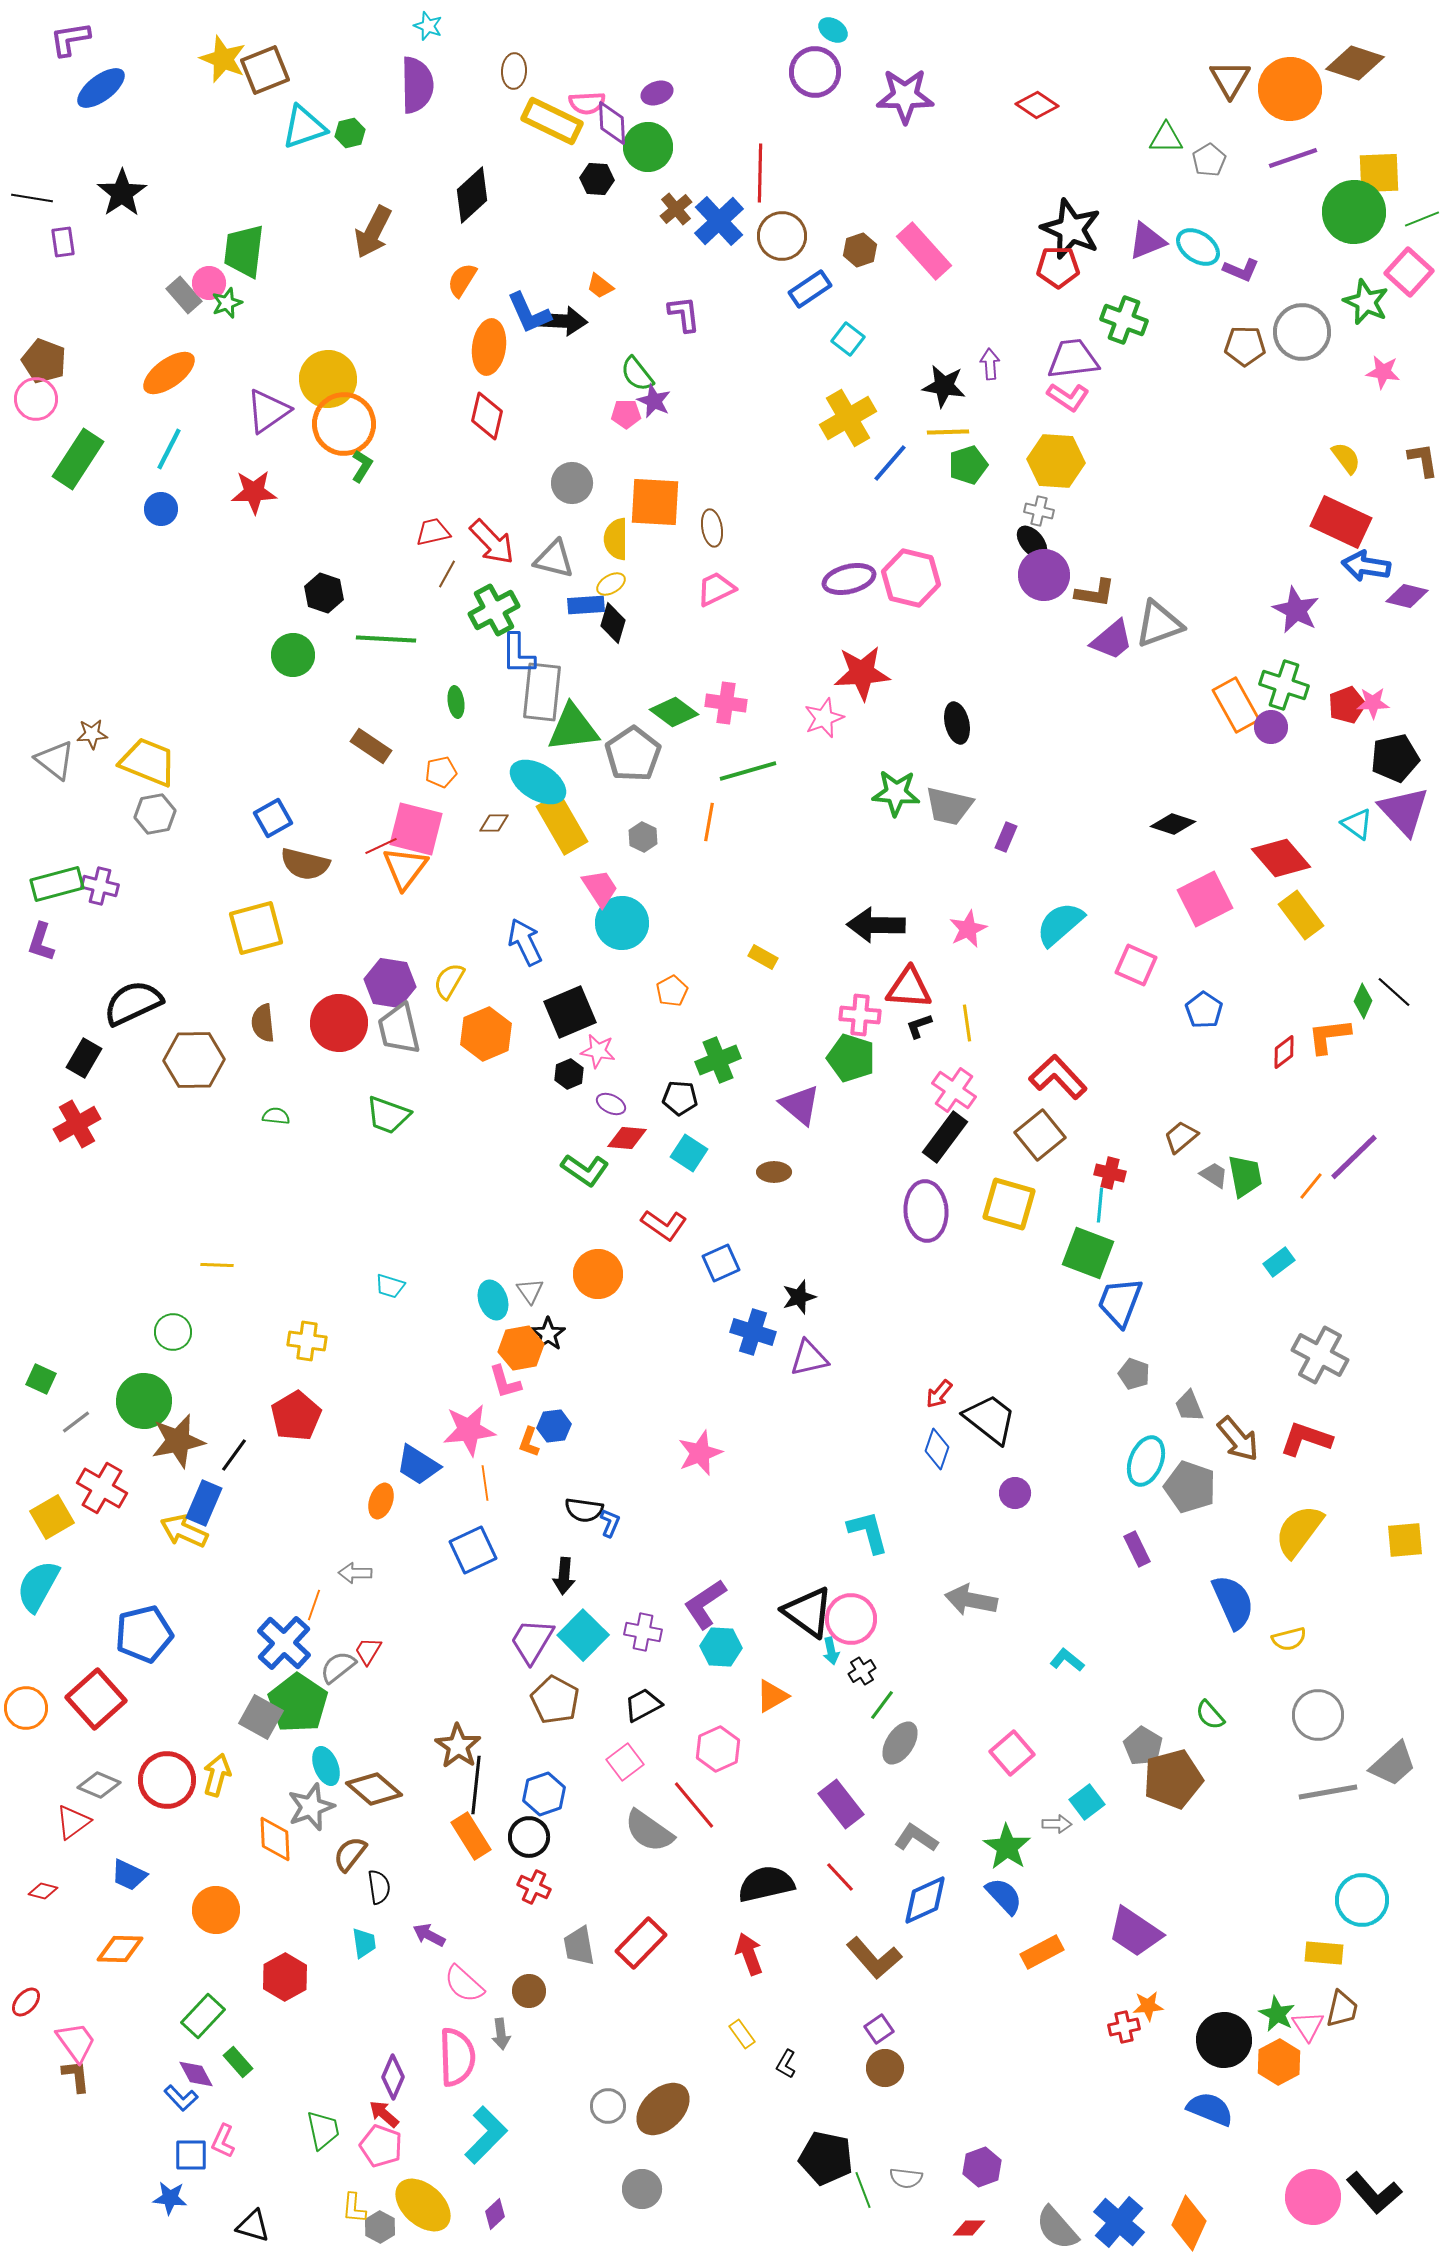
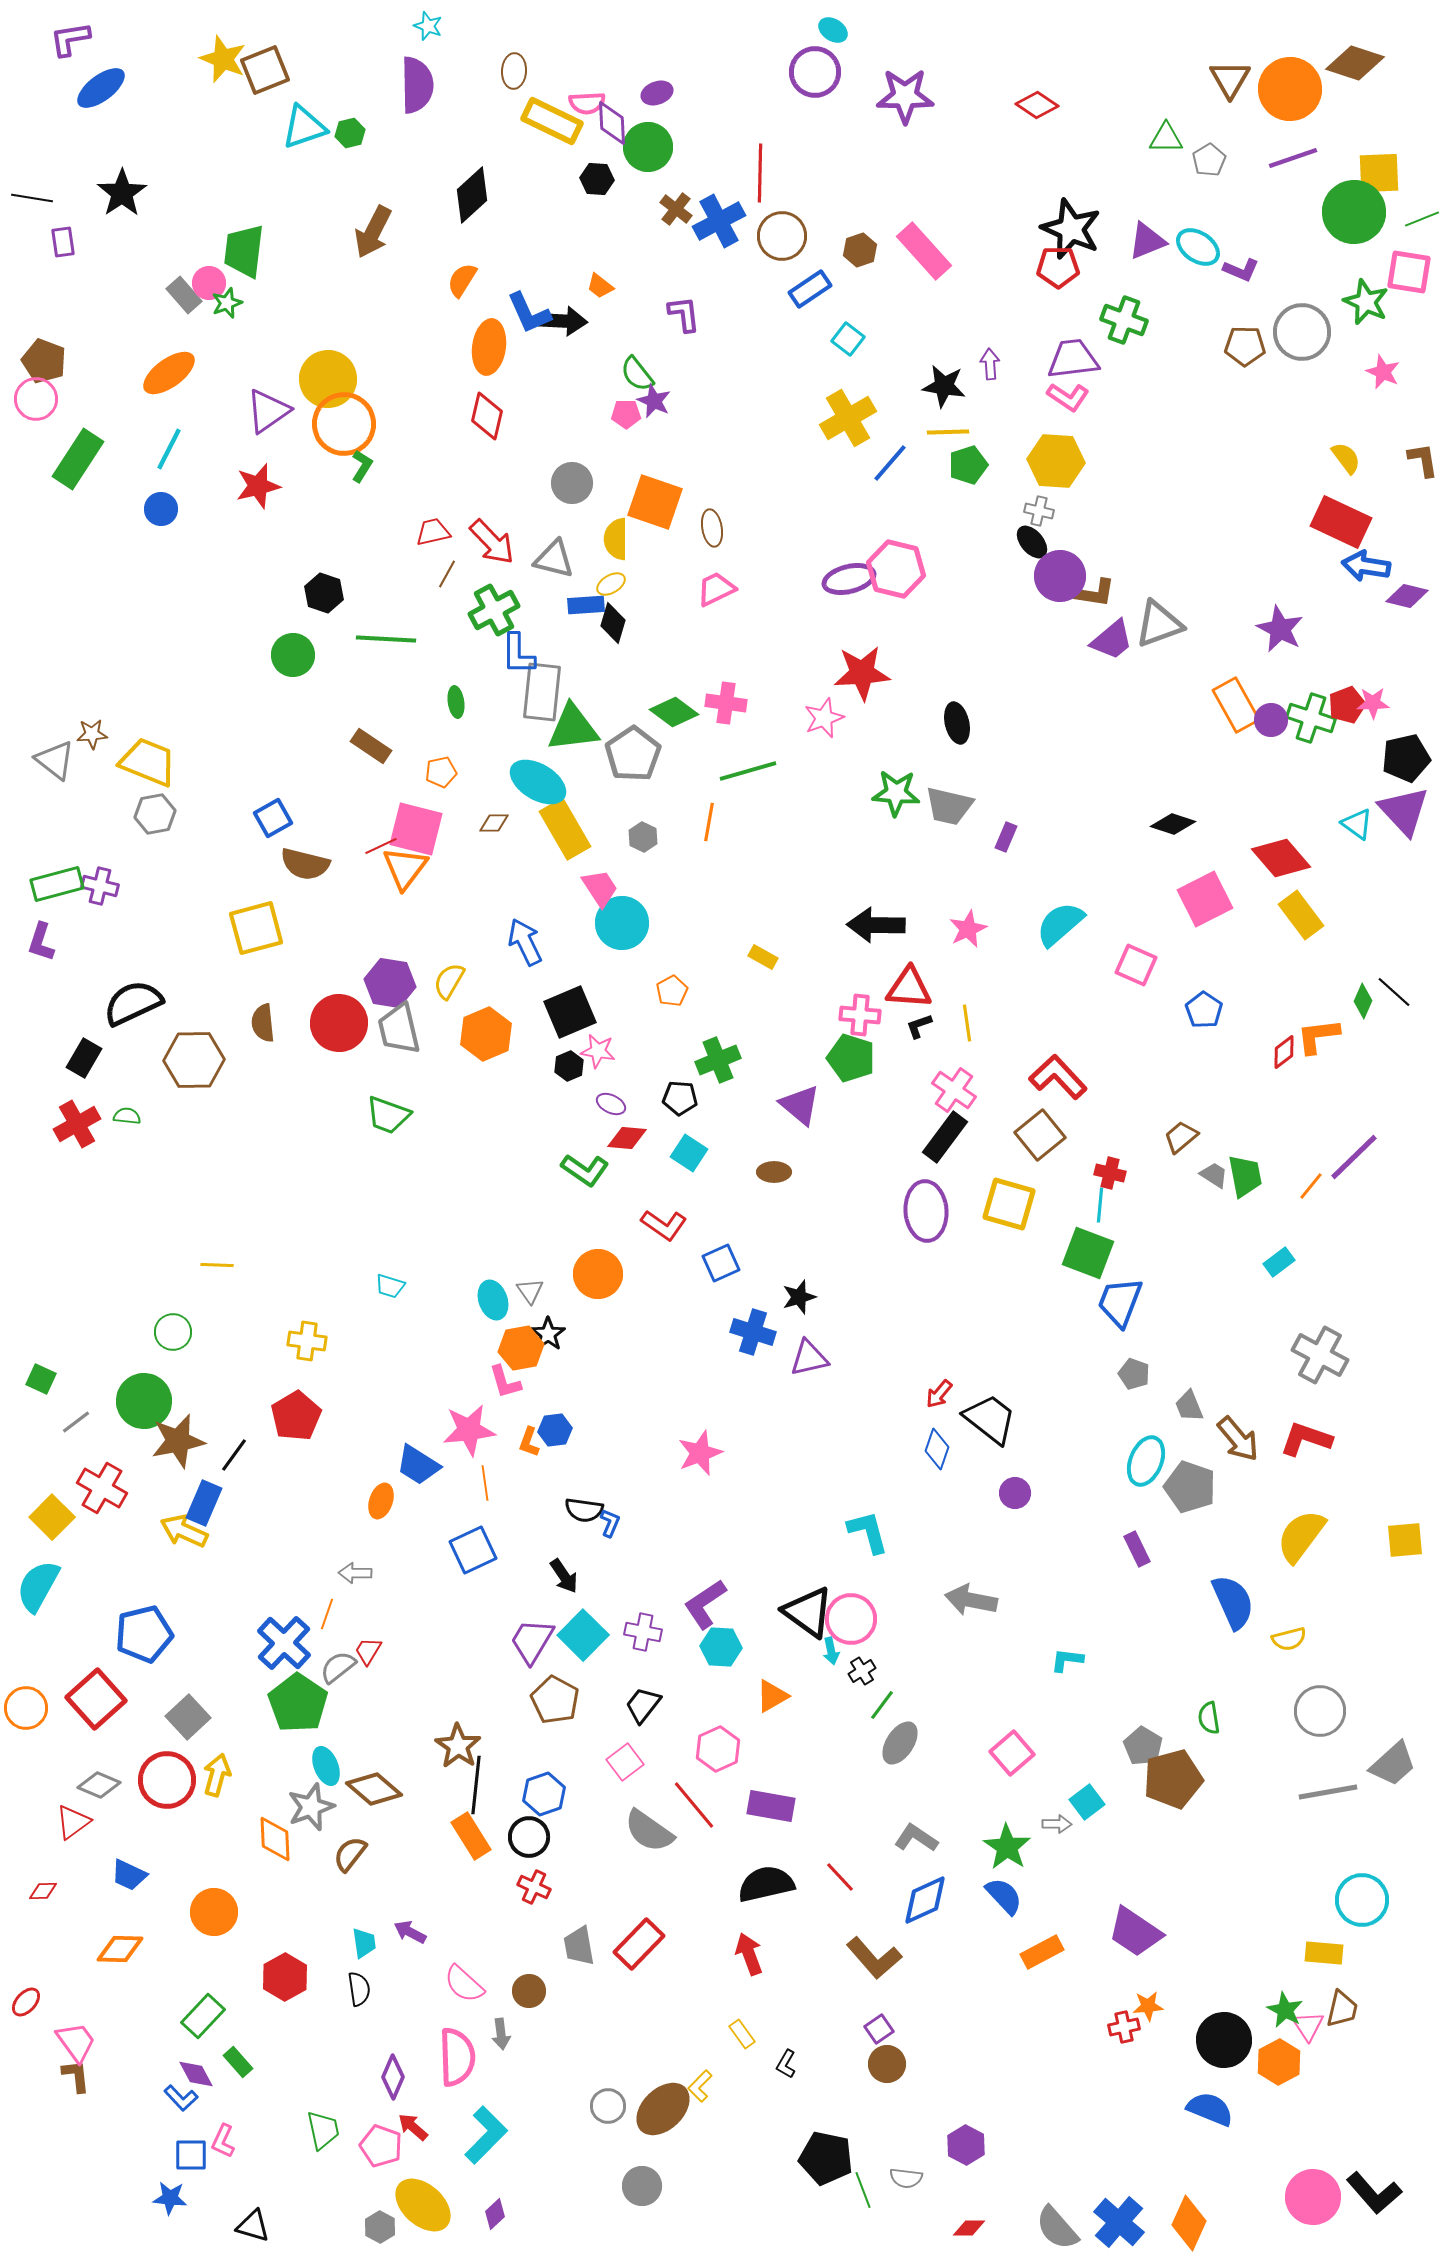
brown cross at (676, 209): rotated 12 degrees counterclockwise
blue cross at (719, 221): rotated 15 degrees clockwise
pink square at (1409, 272): rotated 33 degrees counterclockwise
pink star at (1383, 372): rotated 16 degrees clockwise
red star at (254, 492): moved 4 px right, 6 px up; rotated 12 degrees counterclockwise
orange square at (655, 502): rotated 16 degrees clockwise
purple circle at (1044, 575): moved 16 px right, 1 px down
pink hexagon at (911, 578): moved 15 px left, 9 px up
purple star at (1296, 610): moved 16 px left, 19 px down
green cross at (1284, 685): moved 27 px right, 33 px down
purple circle at (1271, 727): moved 7 px up
black pentagon at (1395, 758): moved 11 px right
yellow rectangle at (562, 824): moved 3 px right, 5 px down
orange L-shape at (1329, 1036): moved 11 px left
black hexagon at (569, 1074): moved 8 px up
green semicircle at (276, 1116): moved 149 px left
blue hexagon at (554, 1426): moved 1 px right, 4 px down
yellow square at (52, 1517): rotated 15 degrees counterclockwise
yellow semicircle at (1299, 1531): moved 2 px right, 5 px down
black arrow at (564, 1576): rotated 39 degrees counterclockwise
orange line at (314, 1605): moved 13 px right, 9 px down
cyan L-shape at (1067, 1660): rotated 32 degrees counterclockwise
black trapezoid at (643, 1705): rotated 24 degrees counterclockwise
green semicircle at (1210, 1715): moved 1 px left, 3 px down; rotated 32 degrees clockwise
gray circle at (1318, 1715): moved 2 px right, 4 px up
gray square at (261, 1717): moved 73 px left; rotated 18 degrees clockwise
purple rectangle at (841, 1804): moved 70 px left, 2 px down; rotated 42 degrees counterclockwise
black semicircle at (379, 1887): moved 20 px left, 102 px down
red diamond at (43, 1891): rotated 16 degrees counterclockwise
orange circle at (216, 1910): moved 2 px left, 2 px down
purple arrow at (429, 1935): moved 19 px left, 3 px up
red rectangle at (641, 1943): moved 2 px left, 1 px down
green star at (1277, 2014): moved 8 px right, 4 px up
brown circle at (885, 2068): moved 2 px right, 4 px up
red arrow at (384, 2114): moved 29 px right, 13 px down
purple hexagon at (982, 2167): moved 16 px left, 22 px up; rotated 12 degrees counterclockwise
gray circle at (642, 2189): moved 3 px up
yellow L-shape at (354, 2208): moved 346 px right, 122 px up; rotated 40 degrees clockwise
